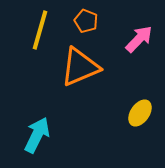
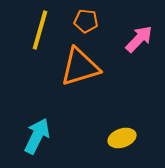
orange pentagon: rotated 15 degrees counterclockwise
orange triangle: rotated 6 degrees clockwise
yellow ellipse: moved 18 px left, 25 px down; rotated 36 degrees clockwise
cyan arrow: moved 1 px down
